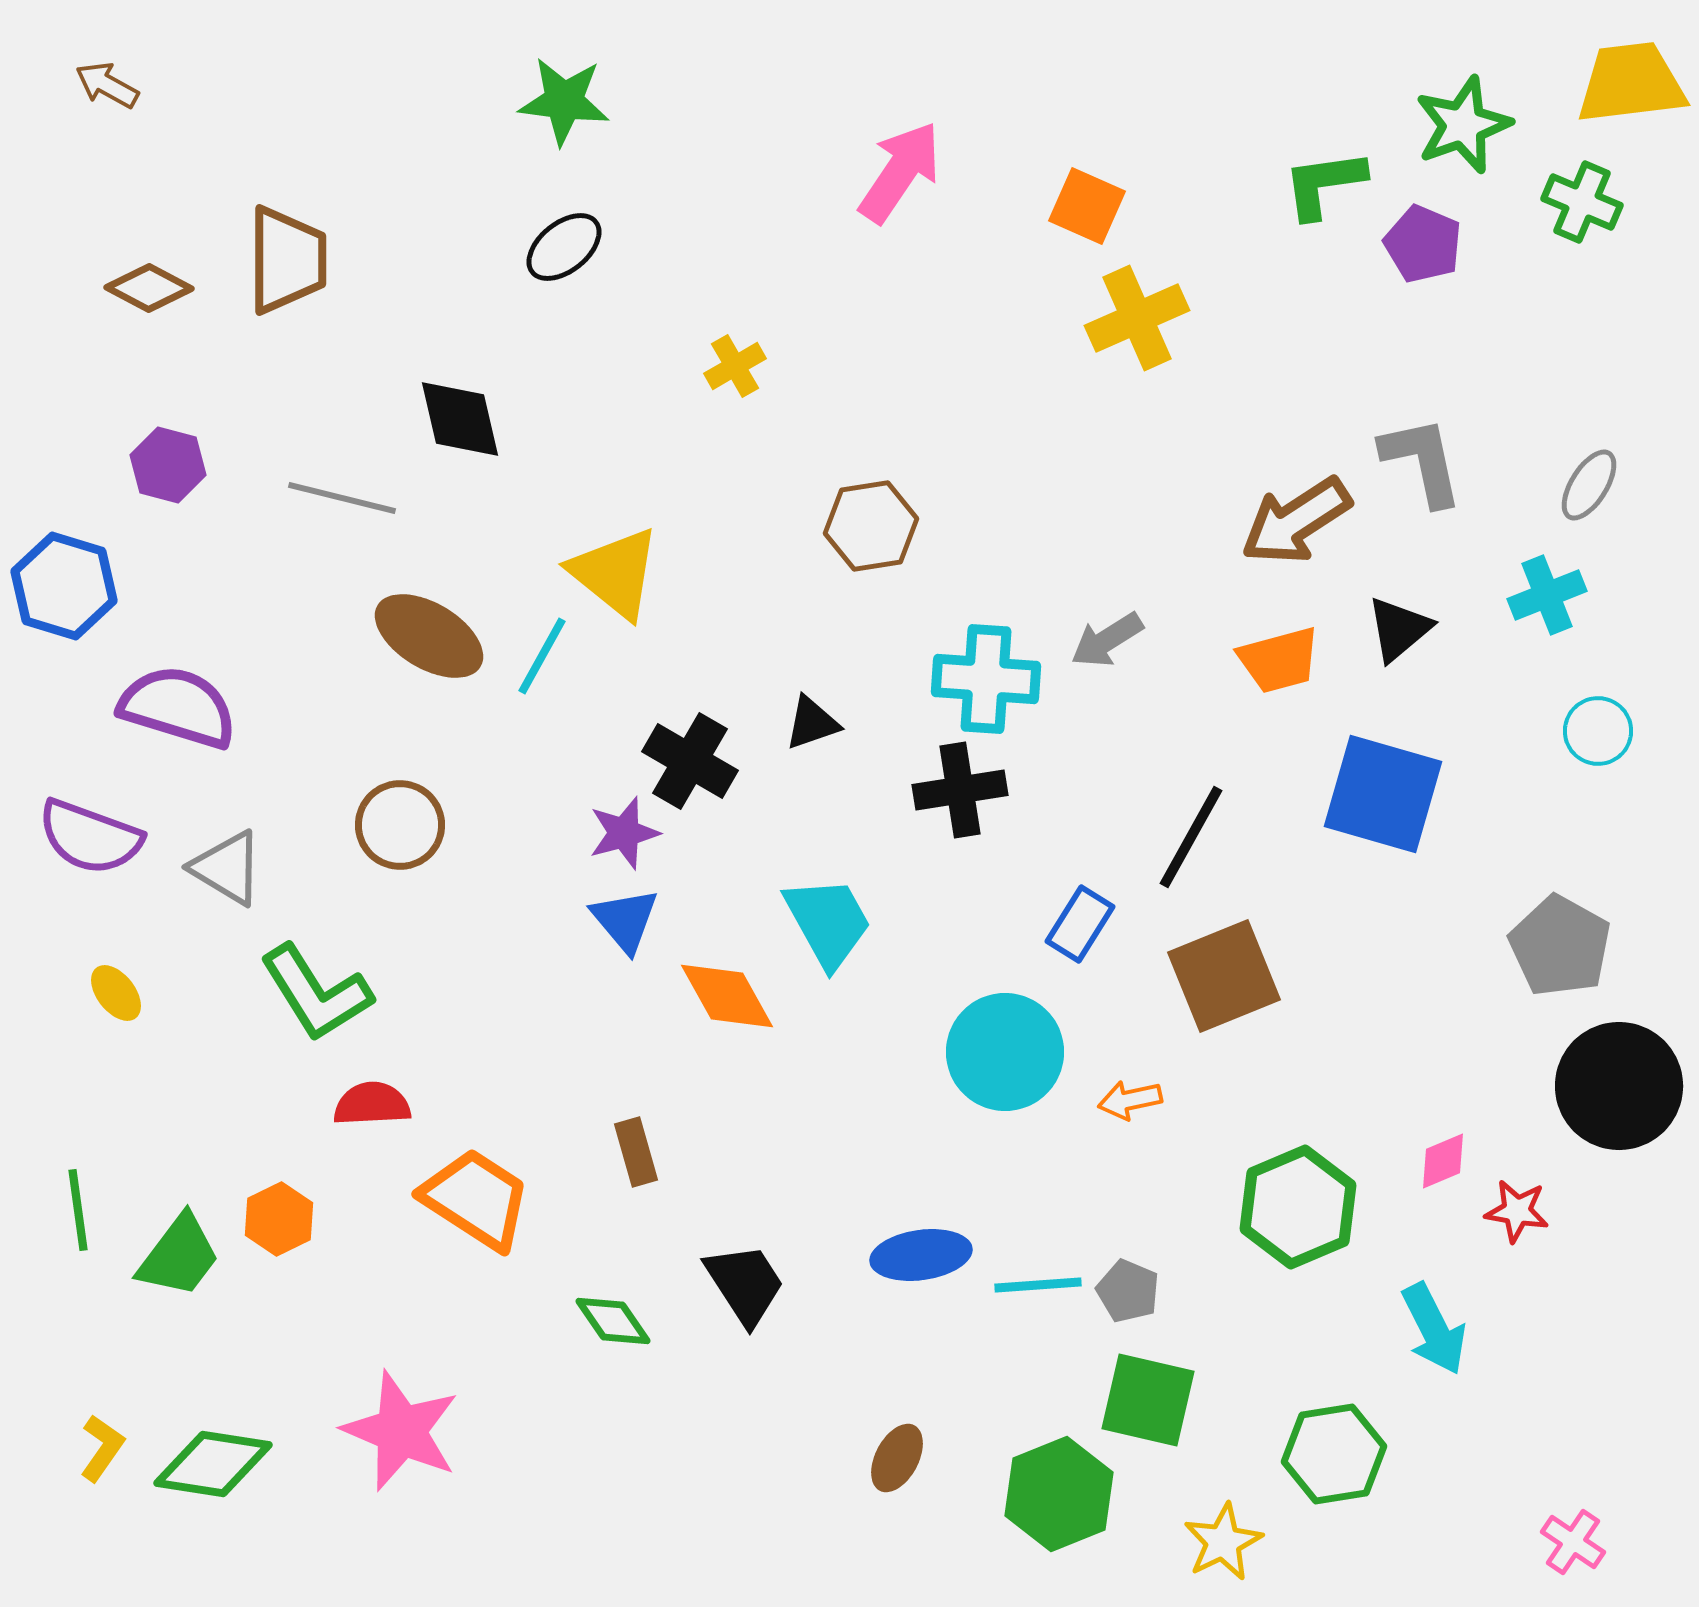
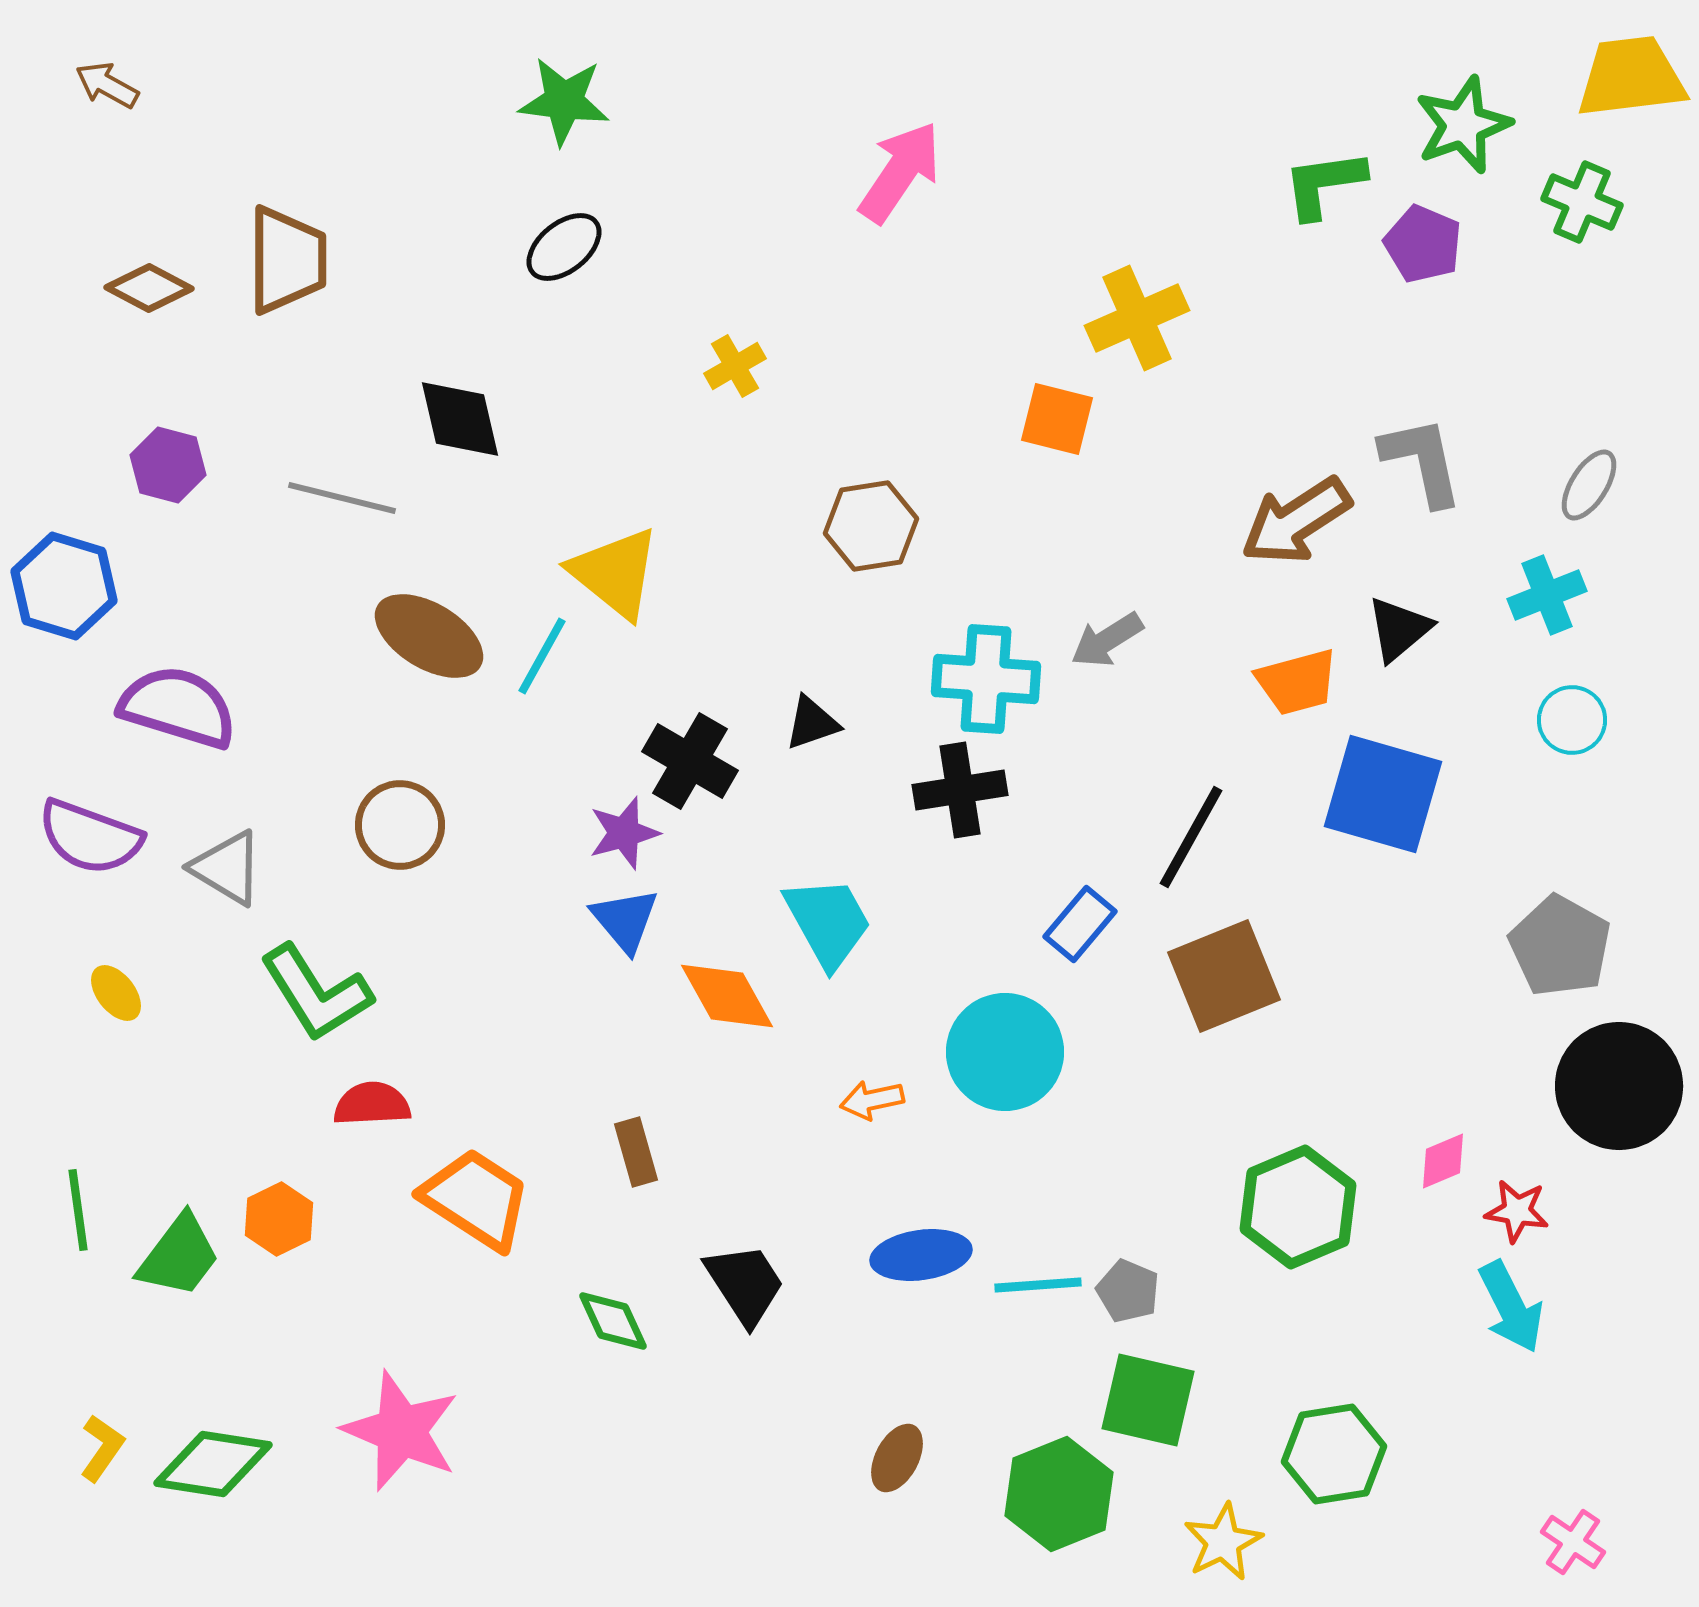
yellow trapezoid at (1631, 83): moved 6 px up
orange square at (1087, 206): moved 30 px left, 213 px down; rotated 10 degrees counterclockwise
orange trapezoid at (1279, 660): moved 18 px right, 22 px down
cyan circle at (1598, 731): moved 26 px left, 11 px up
blue rectangle at (1080, 924): rotated 8 degrees clockwise
orange arrow at (1130, 1100): moved 258 px left
green diamond at (613, 1321): rotated 10 degrees clockwise
cyan arrow at (1434, 1329): moved 77 px right, 22 px up
